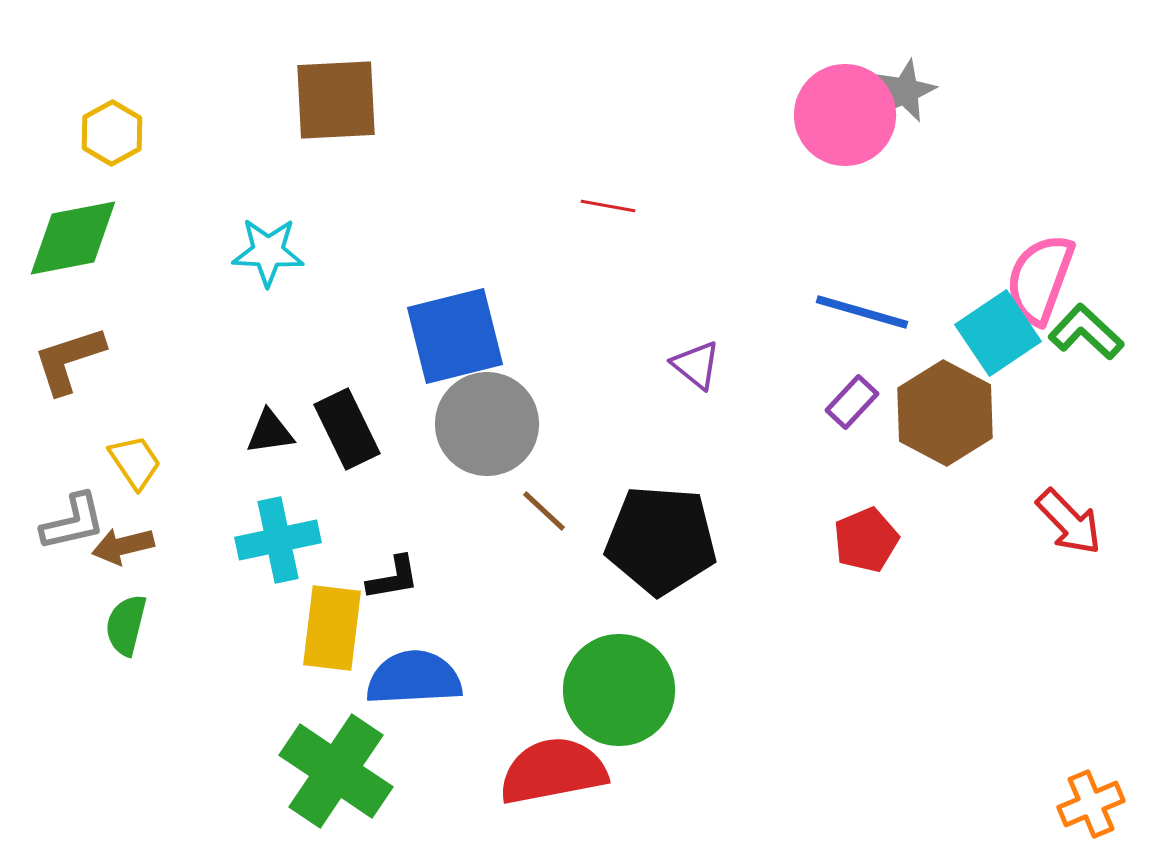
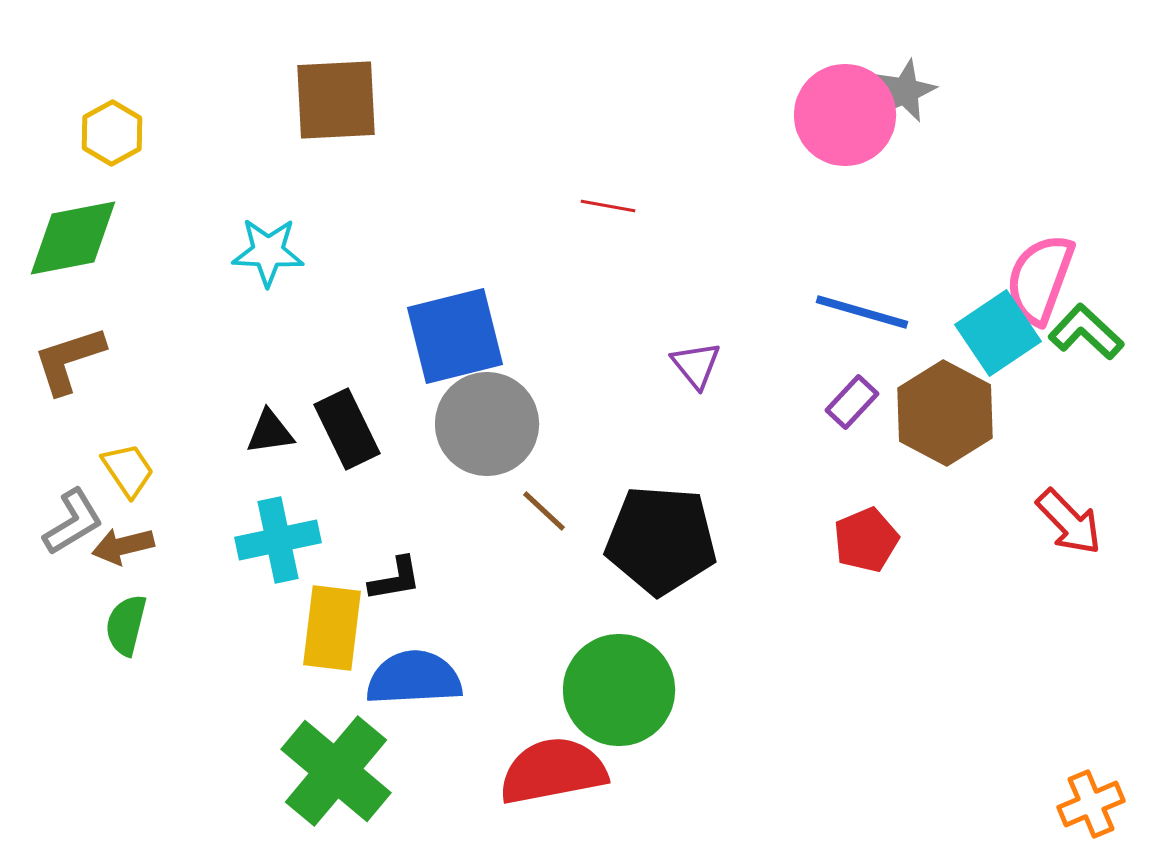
purple triangle: rotated 12 degrees clockwise
yellow trapezoid: moved 7 px left, 8 px down
gray L-shape: rotated 18 degrees counterclockwise
black L-shape: moved 2 px right, 1 px down
green cross: rotated 6 degrees clockwise
